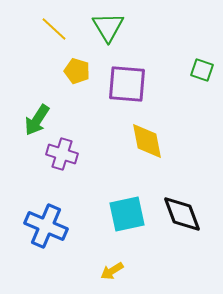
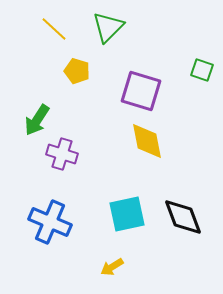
green triangle: rotated 16 degrees clockwise
purple square: moved 14 px right, 7 px down; rotated 12 degrees clockwise
black diamond: moved 1 px right, 3 px down
blue cross: moved 4 px right, 4 px up
yellow arrow: moved 4 px up
